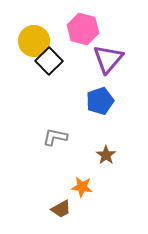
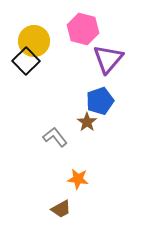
black square: moved 23 px left
gray L-shape: rotated 40 degrees clockwise
brown star: moved 19 px left, 33 px up
orange star: moved 4 px left, 8 px up
